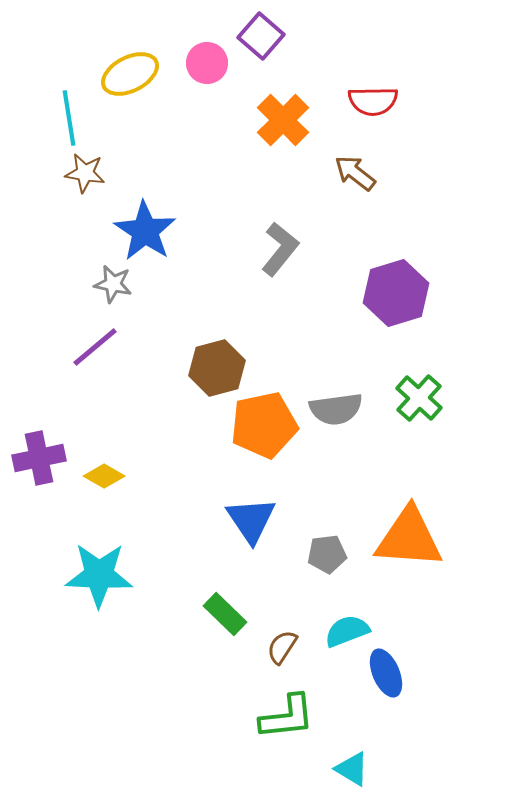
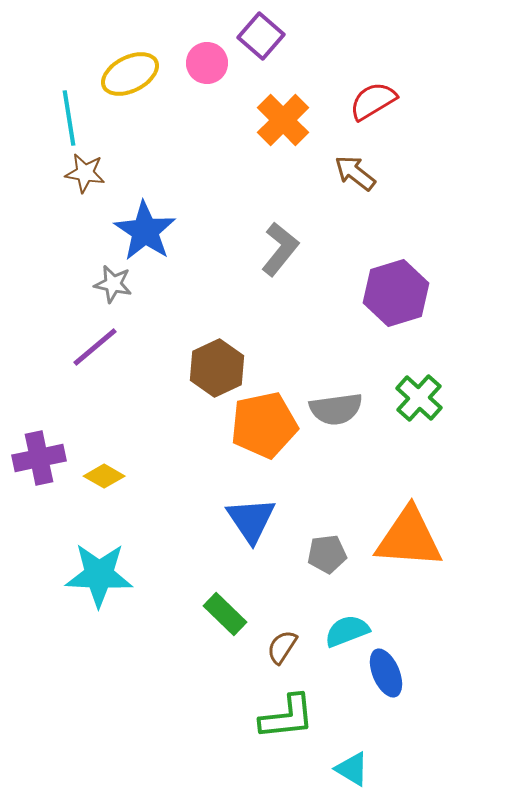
red semicircle: rotated 150 degrees clockwise
brown hexagon: rotated 10 degrees counterclockwise
